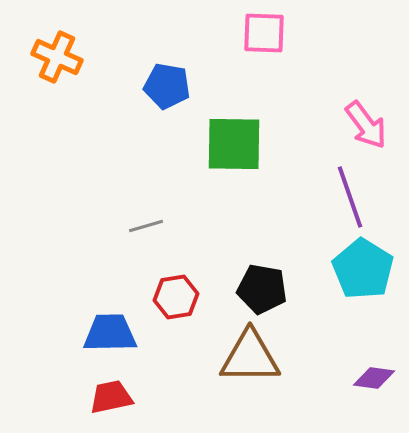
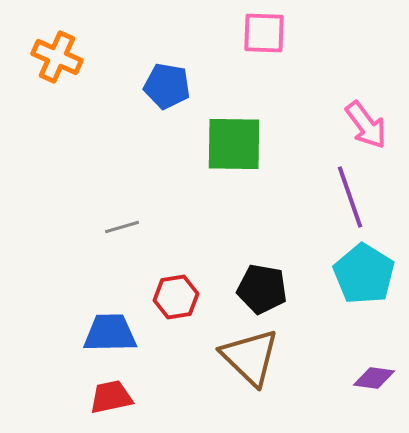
gray line: moved 24 px left, 1 px down
cyan pentagon: moved 1 px right, 5 px down
brown triangle: rotated 44 degrees clockwise
